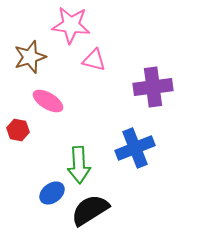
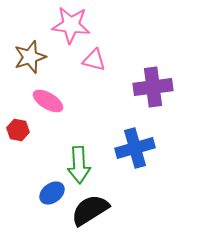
blue cross: rotated 6 degrees clockwise
